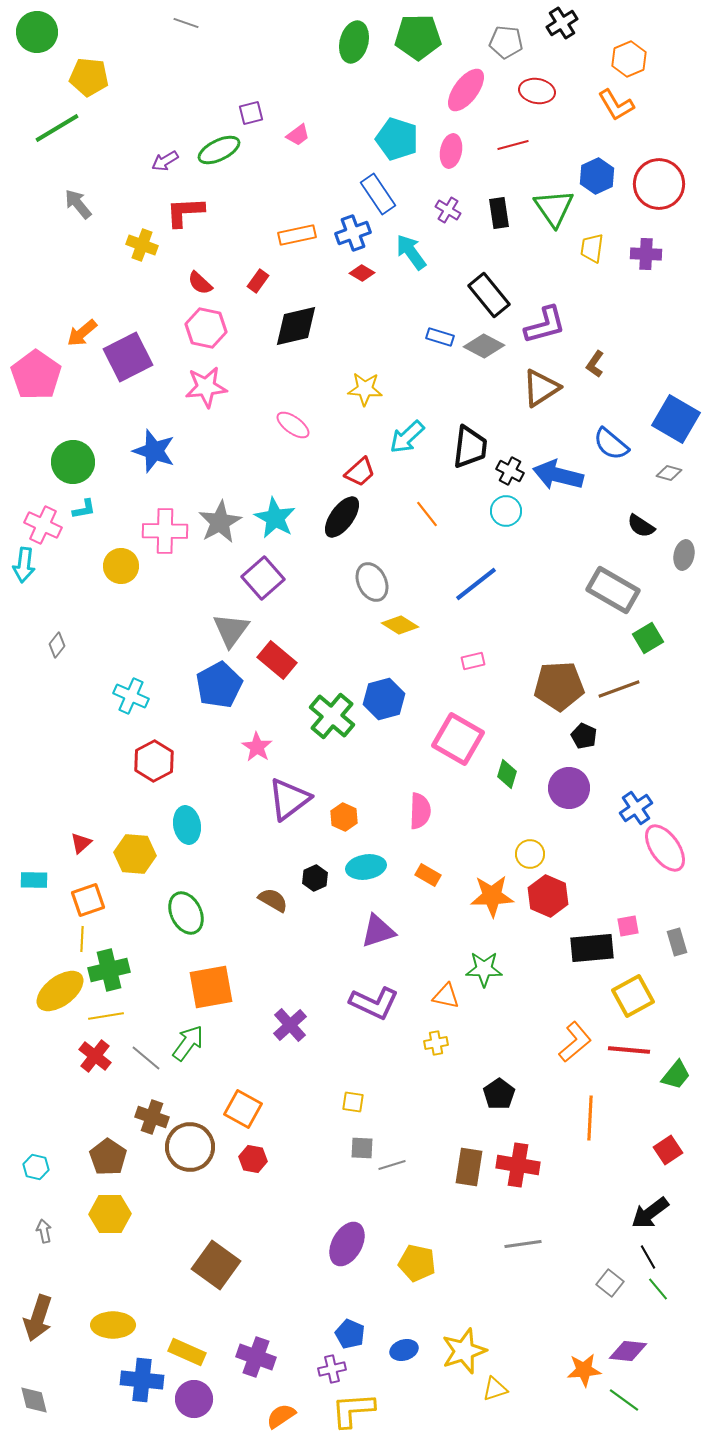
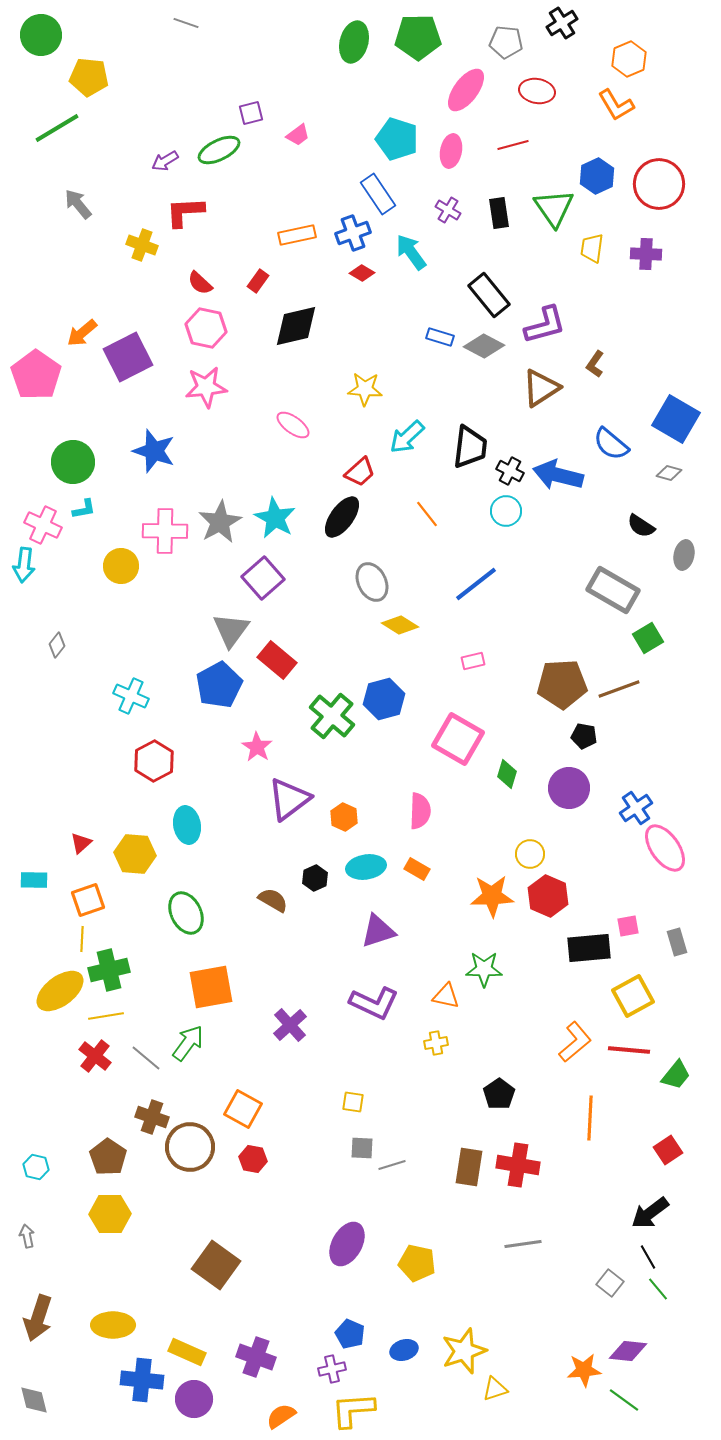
green circle at (37, 32): moved 4 px right, 3 px down
brown pentagon at (559, 686): moved 3 px right, 2 px up
black pentagon at (584, 736): rotated 15 degrees counterclockwise
orange rectangle at (428, 875): moved 11 px left, 6 px up
black rectangle at (592, 948): moved 3 px left
gray arrow at (44, 1231): moved 17 px left, 5 px down
